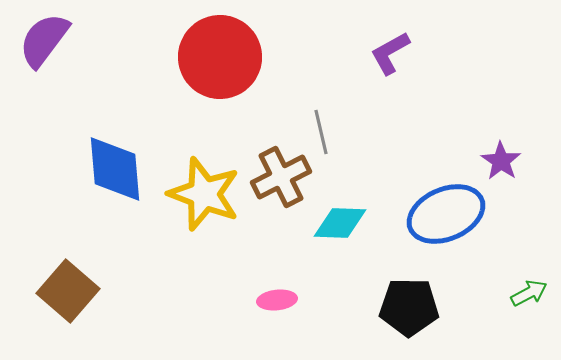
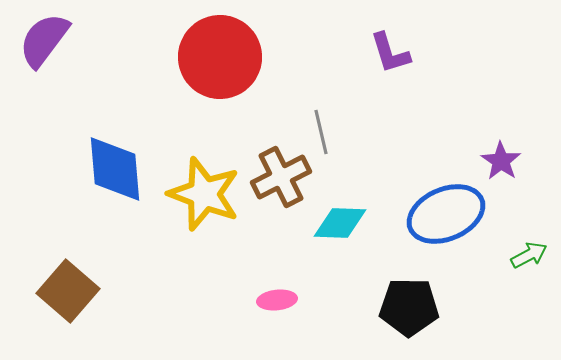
purple L-shape: rotated 78 degrees counterclockwise
green arrow: moved 38 px up
